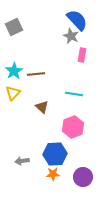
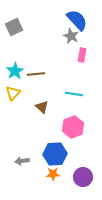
cyan star: moved 1 px right
